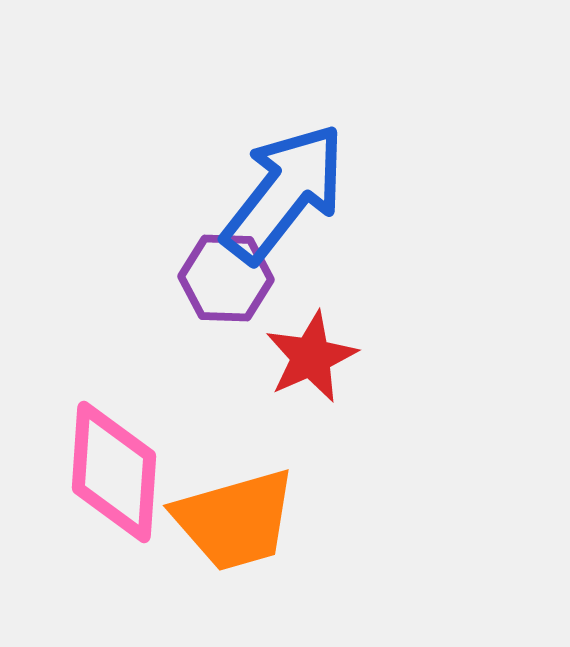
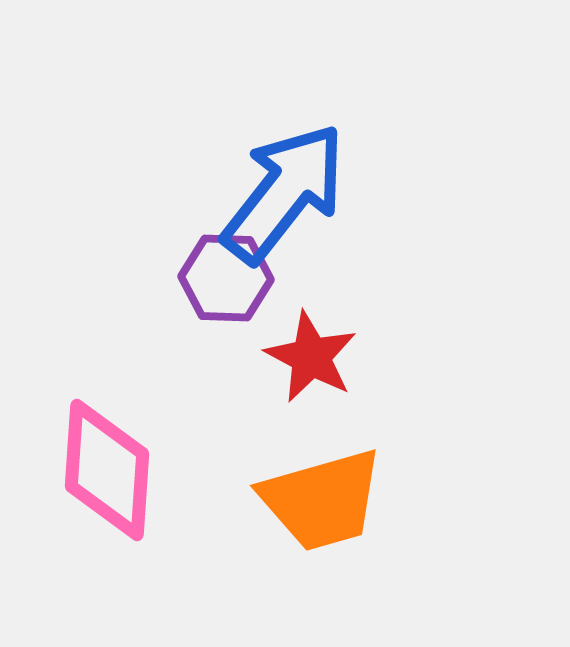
red star: rotated 20 degrees counterclockwise
pink diamond: moved 7 px left, 2 px up
orange trapezoid: moved 87 px right, 20 px up
